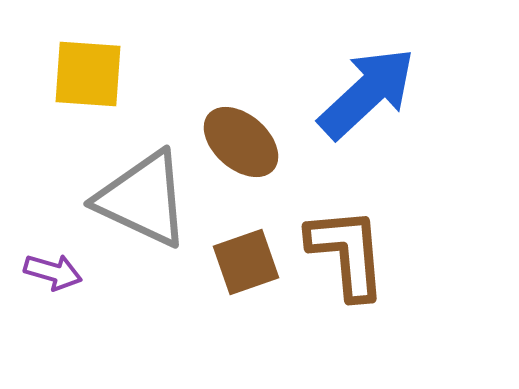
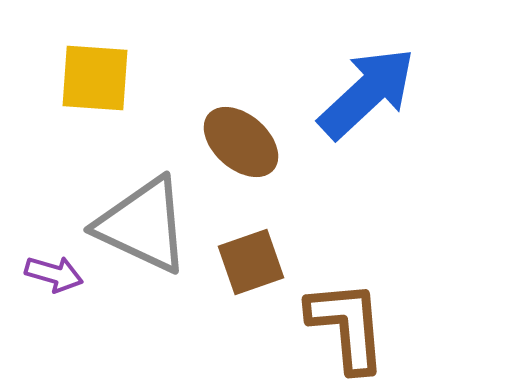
yellow square: moved 7 px right, 4 px down
gray triangle: moved 26 px down
brown L-shape: moved 73 px down
brown square: moved 5 px right
purple arrow: moved 1 px right, 2 px down
